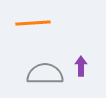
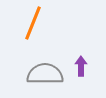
orange line: rotated 64 degrees counterclockwise
